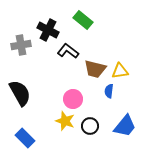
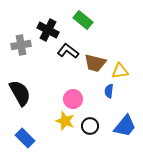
brown trapezoid: moved 6 px up
